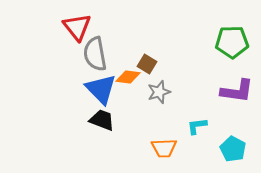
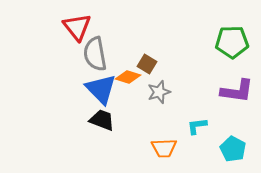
orange diamond: rotated 10 degrees clockwise
